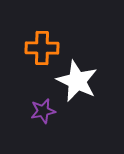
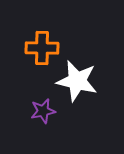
white star: rotated 12 degrees counterclockwise
